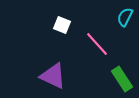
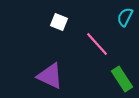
white square: moved 3 px left, 3 px up
purple triangle: moved 3 px left
